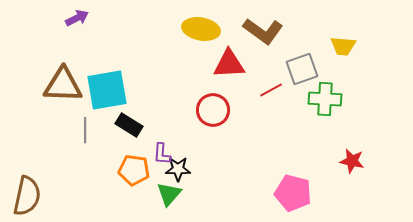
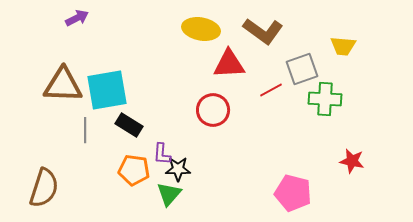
brown semicircle: moved 17 px right, 8 px up; rotated 6 degrees clockwise
